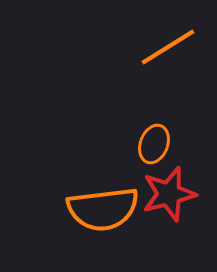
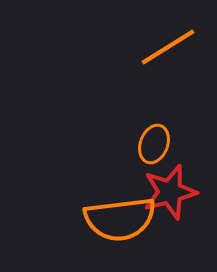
red star: moved 1 px right, 2 px up
orange semicircle: moved 17 px right, 10 px down
